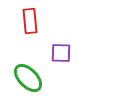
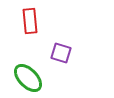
purple square: rotated 15 degrees clockwise
